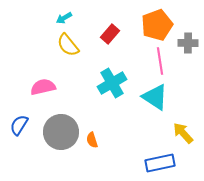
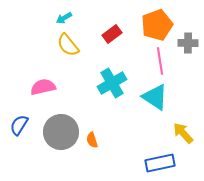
red rectangle: moved 2 px right; rotated 12 degrees clockwise
